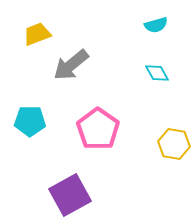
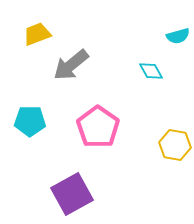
cyan semicircle: moved 22 px right, 11 px down
cyan diamond: moved 6 px left, 2 px up
pink pentagon: moved 2 px up
yellow hexagon: moved 1 px right, 1 px down
purple square: moved 2 px right, 1 px up
